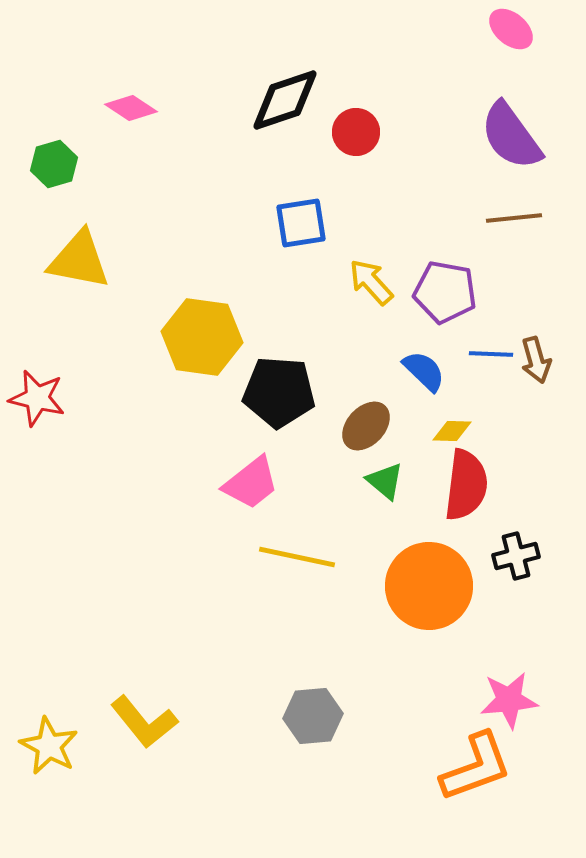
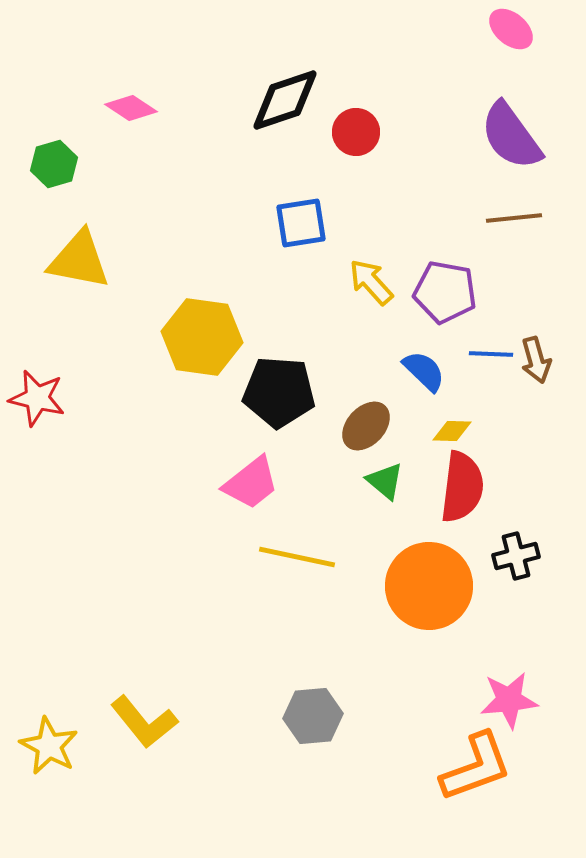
red semicircle: moved 4 px left, 2 px down
